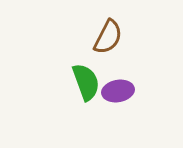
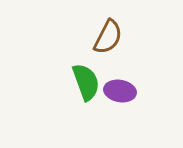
purple ellipse: moved 2 px right; rotated 20 degrees clockwise
